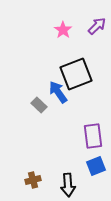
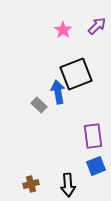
blue arrow: rotated 25 degrees clockwise
brown cross: moved 2 px left, 4 px down
